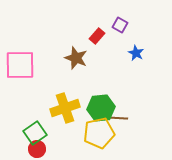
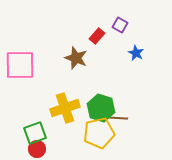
green hexagon: rotated 24 degrees clockwise
green square: rotated 15 degrees clockwise
